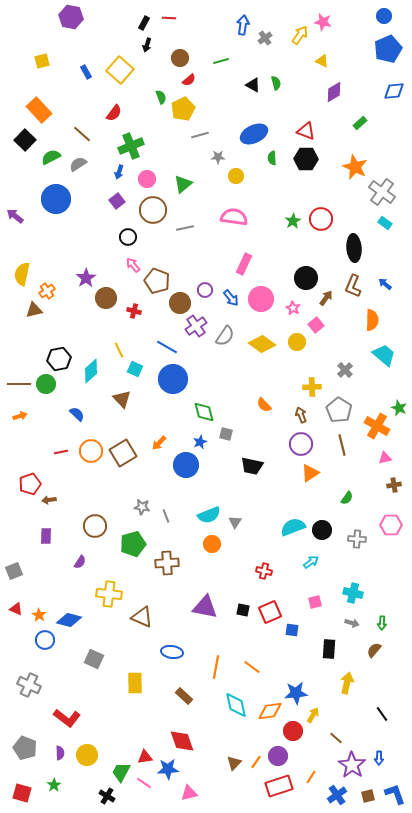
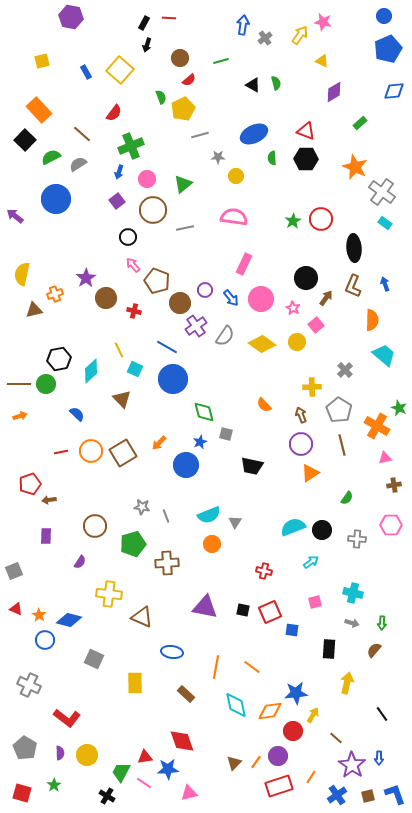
blue arrow at (385, 284): rotated 32 degrees clockwise
orange cross at (47, 291): moved 8 px right, 3 px down; rotated 14 degrees clockwise
brown rectangle at (184, 696): moved 2 px right, 2 px up
gray pentagon at (25, 748): rotated 10 degrees clockwise
